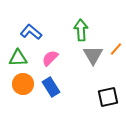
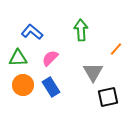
blue L-shape: moved 1 px right
gray triangle: moved 17 px down
orange circle: moved 1 px down
